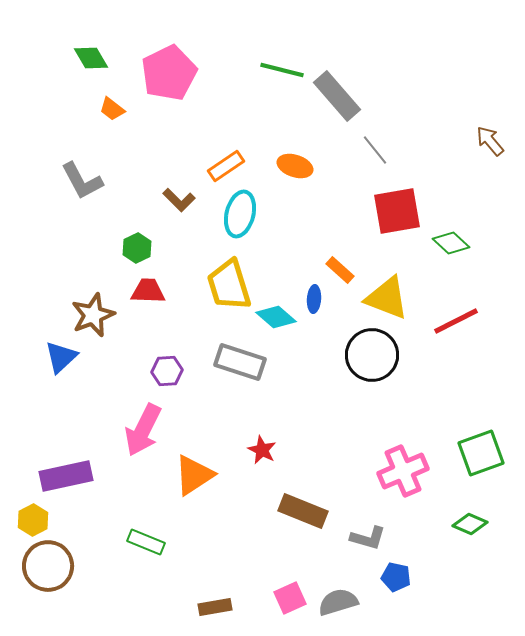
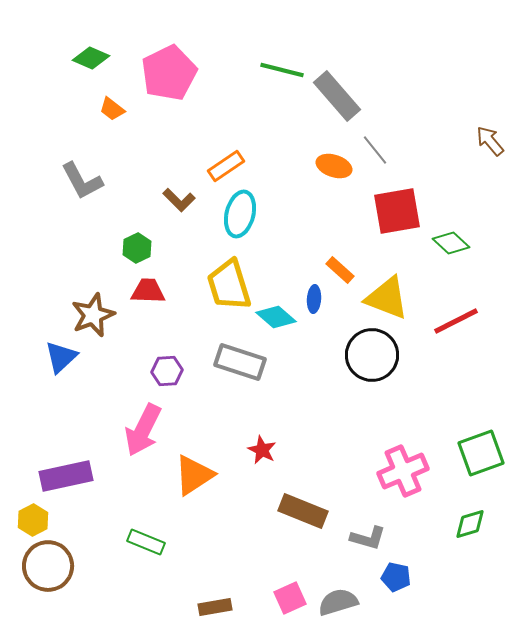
green diamond at (91, 58): rotated 36 degrees counterclockwise
orange ellipse at (295, 166): moved 39 px right
green diamond at (470, 524): rotated 40 degrees counterclockwise
